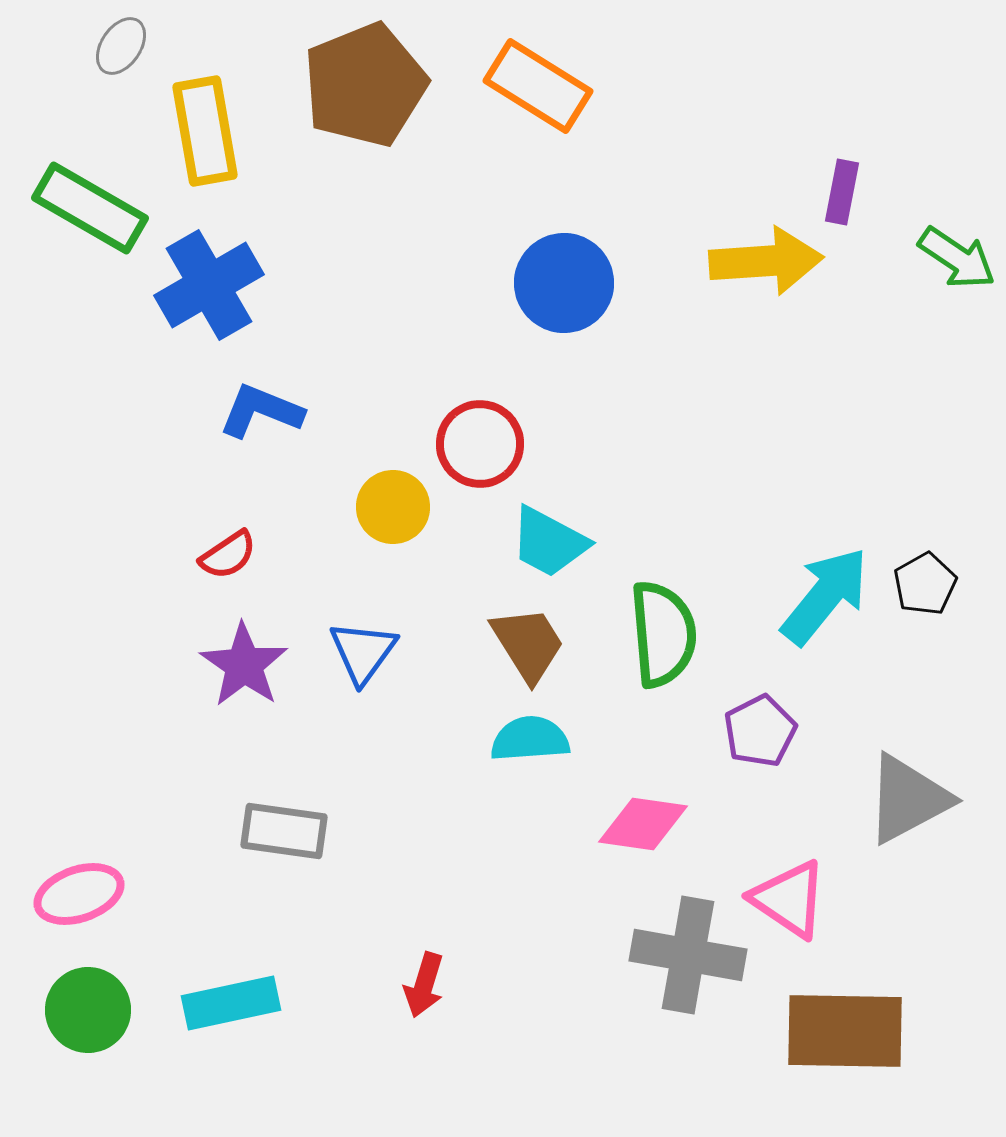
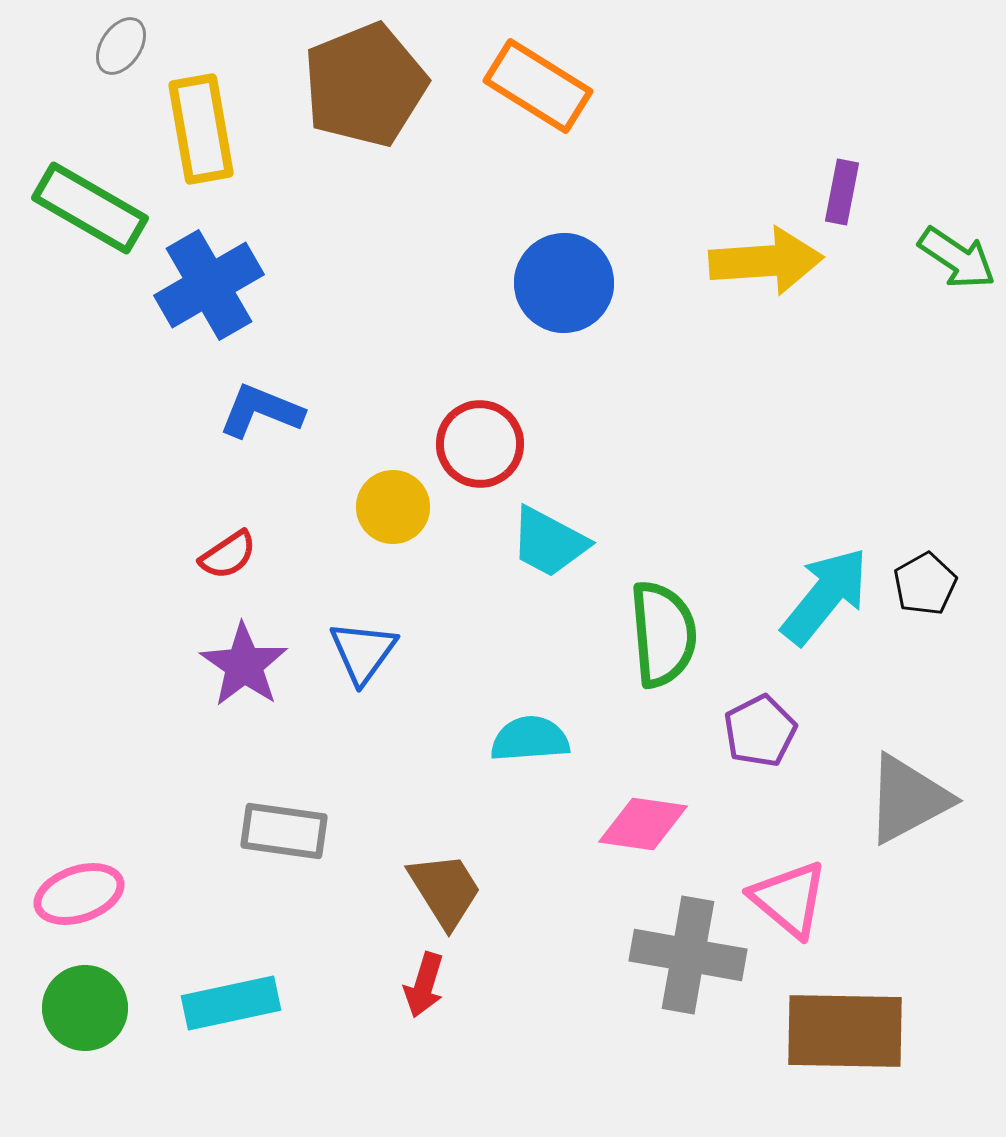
yellow rectangle: moved 4 px left, 2 px up
brown trapezoid: moved 83 px left, 246 px down
pink triangle: rotated 6 degrees clockwise
green circle: moved 3 px left, 2 px up
